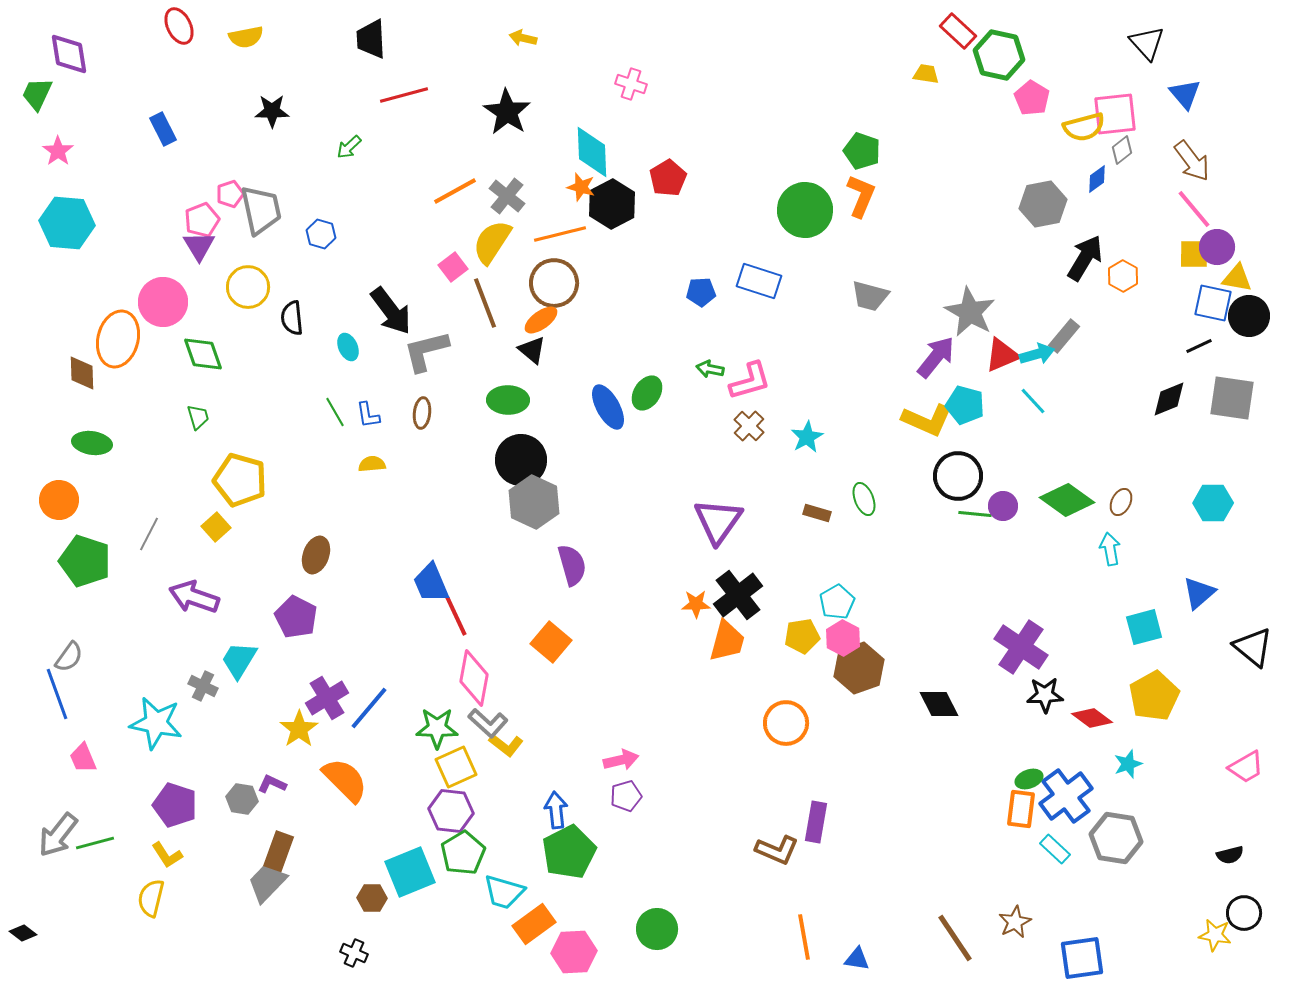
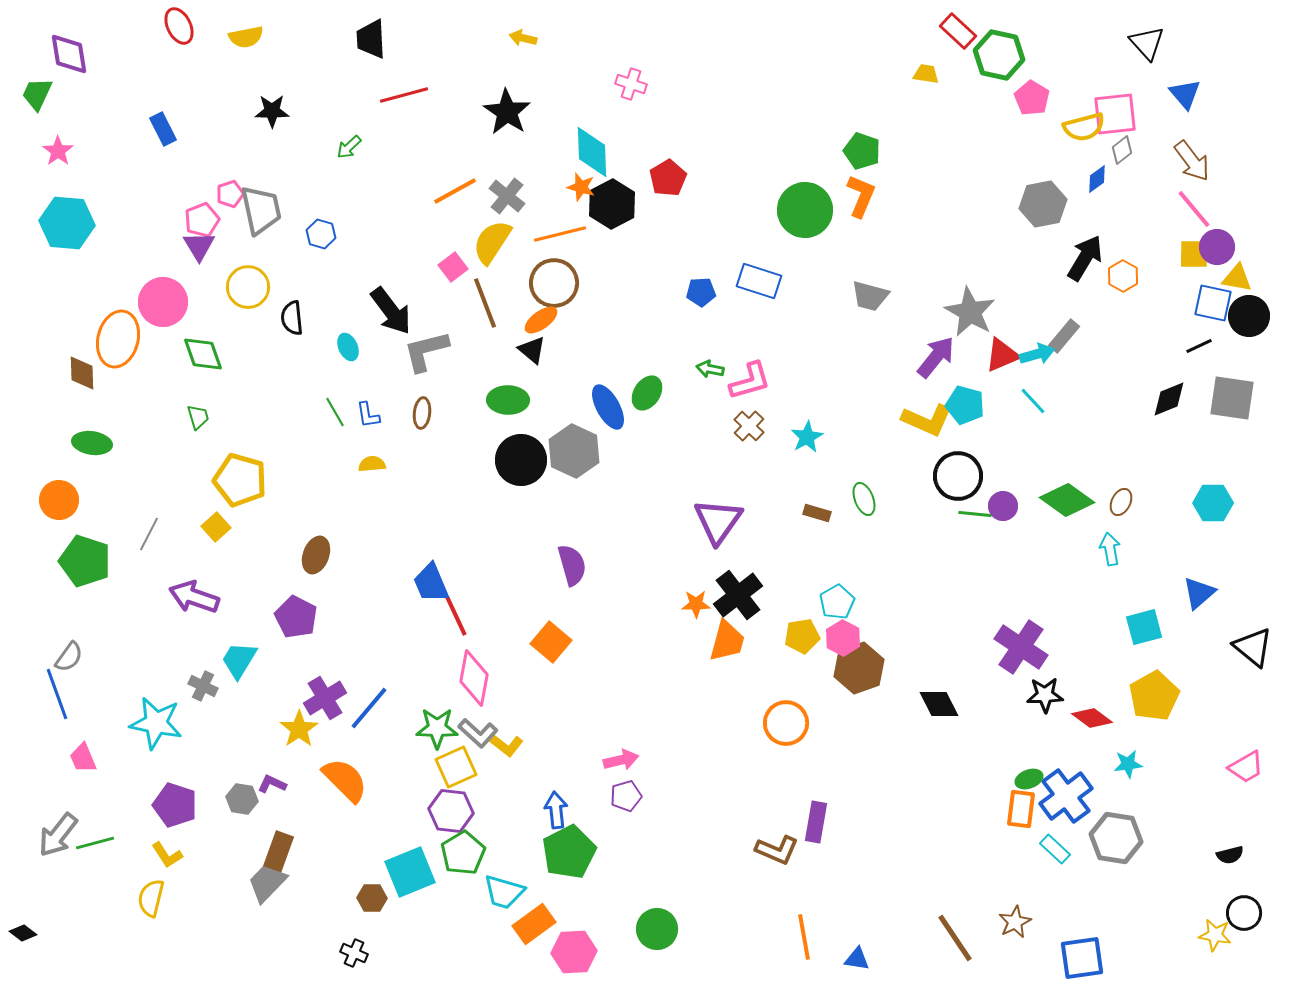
gray hexagon at (534, 502): moved 40 px right, 51 px up
purple cross at (327, 698): moved 2 px left
gray L-shape at (488, 723): moved 10 px left, 10 px down
cyan star at (1128, 764): rotated 12 degrees clockwise
